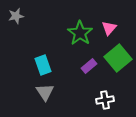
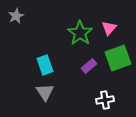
gray star: rotated 14 degrees counterclockwise
green square: rotated 20 degrees clockwise
cyan rectangle: moved 2 px right
